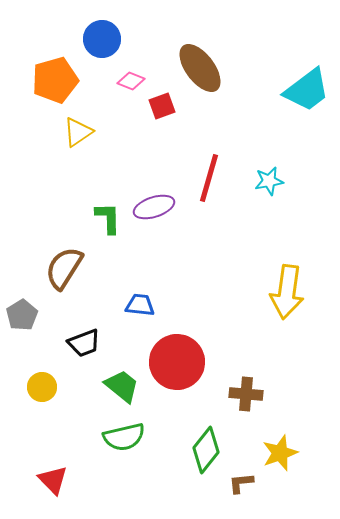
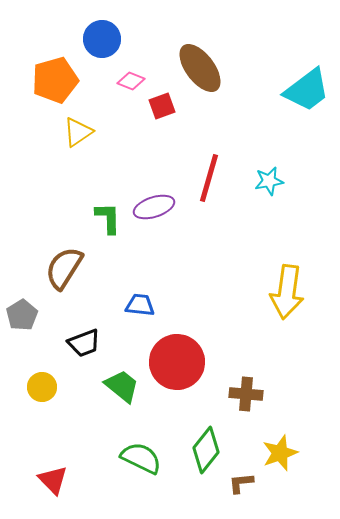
green semicircle: moved 17 px right, 21 px down; rotated 141 degrees counterclockwise
